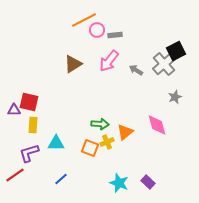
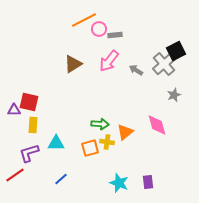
pink circle: moved 2 px right, 1 px up
gray star: moved 1 px left, 2 px up
yellow cross: rotated 32 degrees clockwise
orange square: rotated 36 degrees counterclockwise
purple rectangle: rotated 40 degrees clockwise
